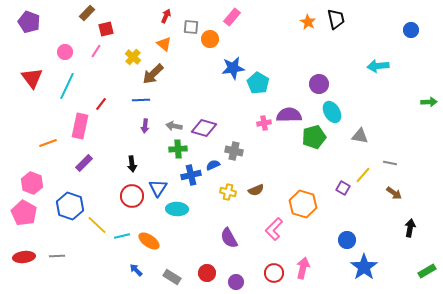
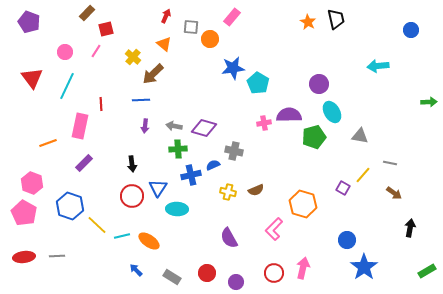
red line at (101, 104): rotated 40 degrees counterclockwise
